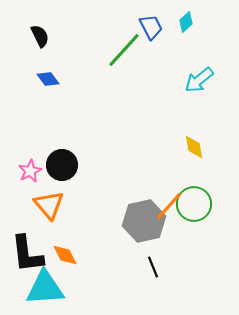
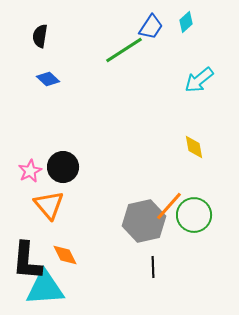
blue trapezoid: rotated 60 degrees clockwise
black semicircle: rotated 145 degrees counterclockwise
green line: rotated 15 degrees clockwise
blue diamond: rotated 10 degrees counterclockwise
black circle: moved 1 px right, 2 px down
green circle: moved 11 px down
black L-shape: moved 7 px down; rotated 12 degrees clockwise
black line: rotated 20 degrees clockwise
